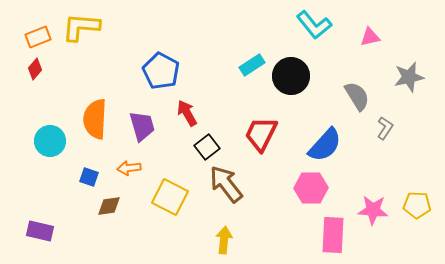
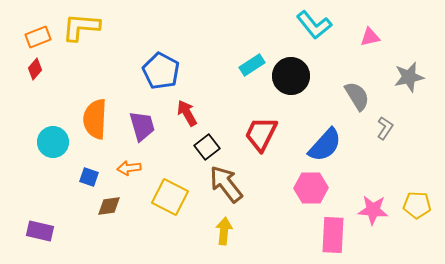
cyan circle: moved 3 px right, 1 px down
yellow arrow: moved 9 px up
